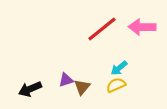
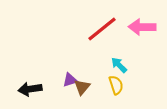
cyan arrow: moved 3 px up; rotated 84 degrees clockwise
purple triangle: moved 4 px right
yellow semicircle: rotated 96 degrees clockwise
black arrow: rotated 15 degrees clockwise
